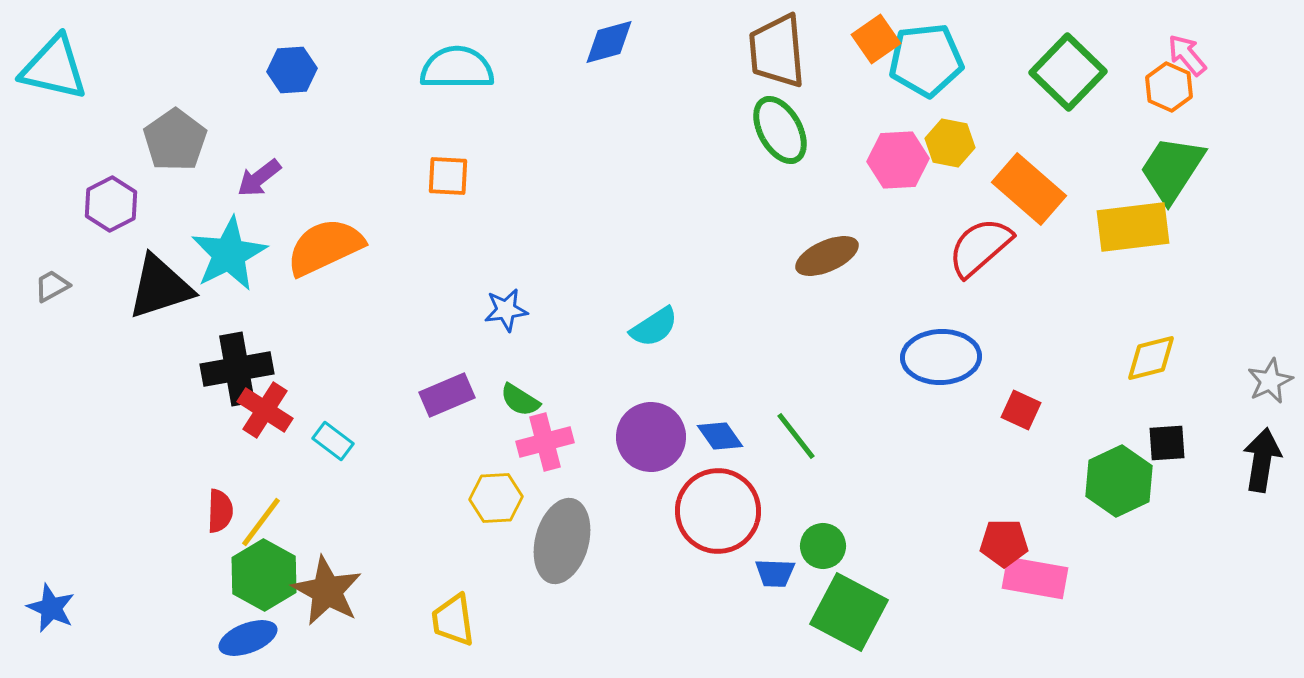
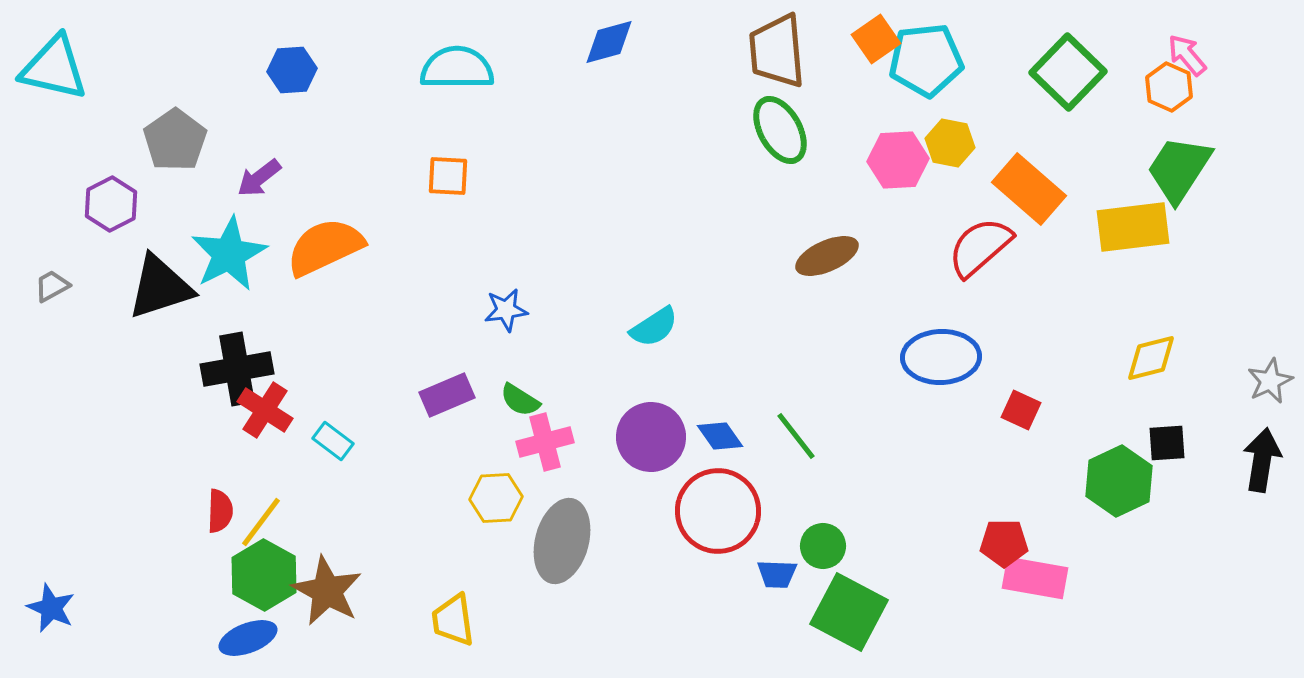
green trapezoid at (1172, 169): moved 7 px right
blue trapezoid at (775, 573): moved 2 px right, 1 px down
